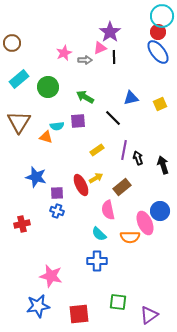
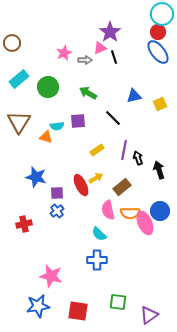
cyan circle at (162, 16): moved 2 px up
black line at (114, 57): rotated 16 degrees counterclockwise
green arrow at (85, 97): moved 3 px right, 4 px up
blue triangle at (131, 98): moved 3 px right, 2 px up
black arrow at (163, 165): moved 4 px left, 5 px down
blue cross at (57, 211): rotated 32 degrees clockwise
red cross at (22, 224): moved 2 px right
orange semicircle at (130, 237): moved 24 px up
blue cross at (97, 261): moved 1 px up
red square at (79, 314): moved 1 px left, 3 px up; rotated 15 degrees clockwise
